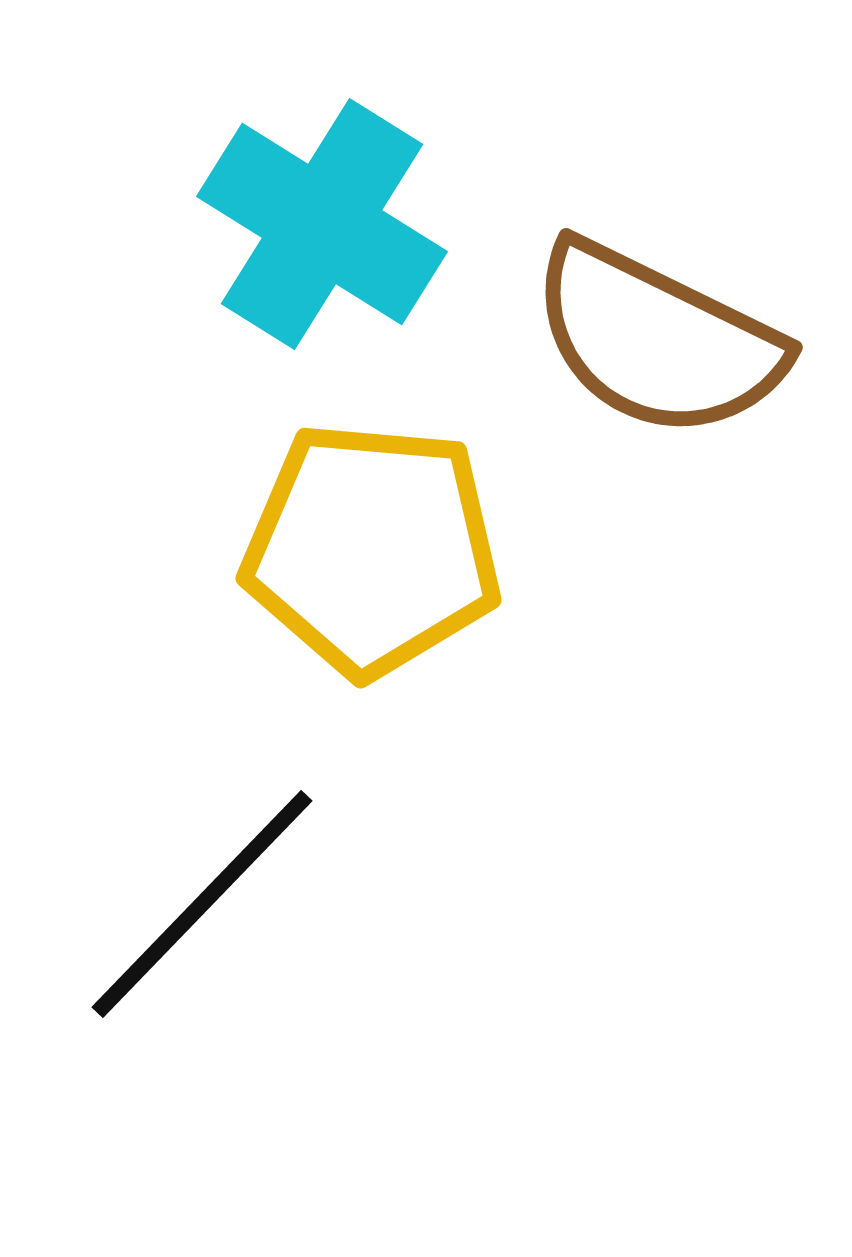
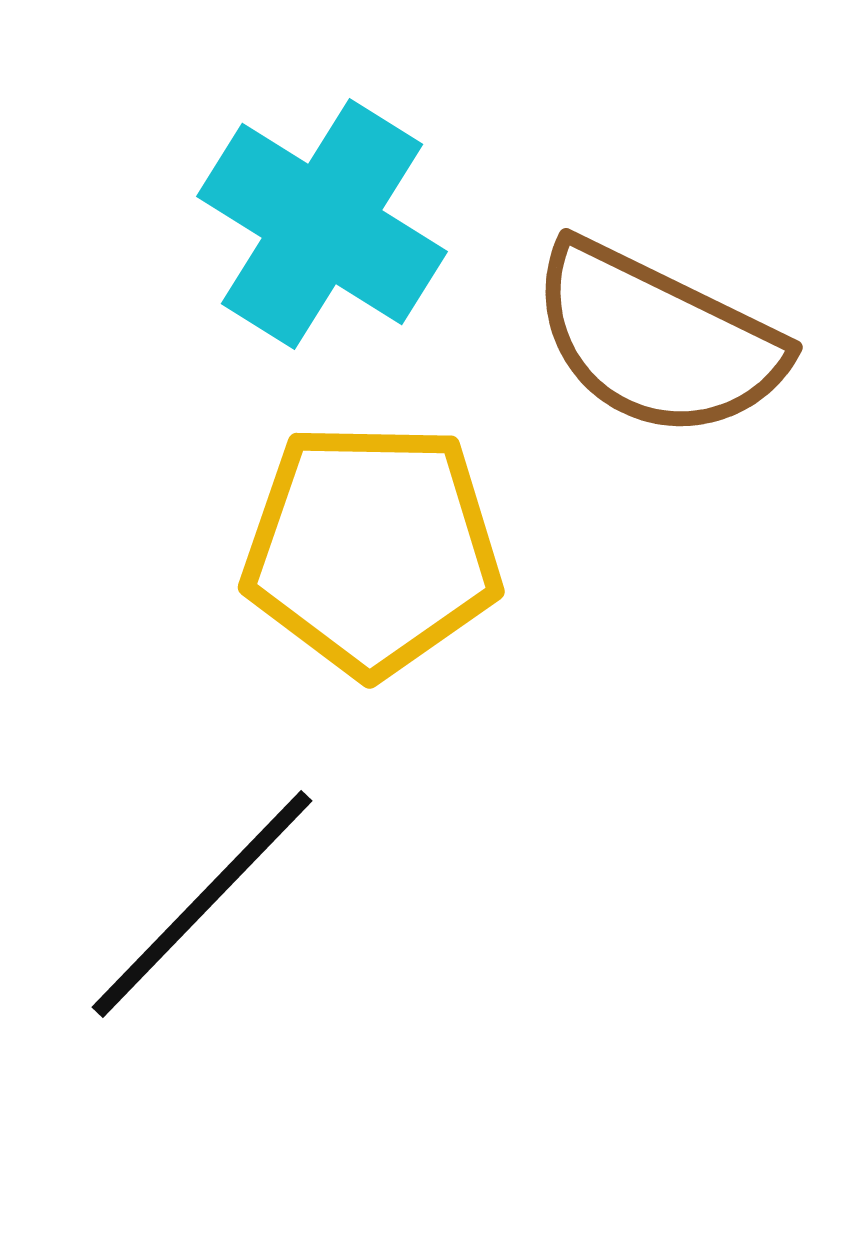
yellow pentagon: rotated 4 degrees counterclockwise
